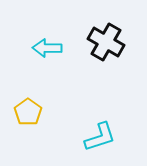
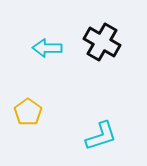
black cross: moved 4 px left
cyan L-shape: moved 1 px right, 1 px up
